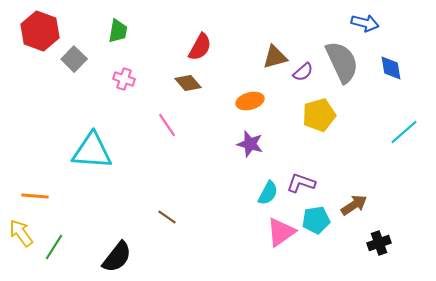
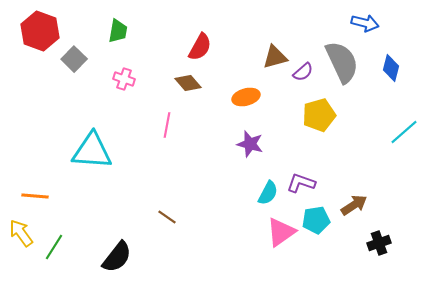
blue diamond: rotated 24 degrees clockwise
orange ellipse: moved 4 px left, 4 px up
pink line: rotated 45 degrees clockwise
